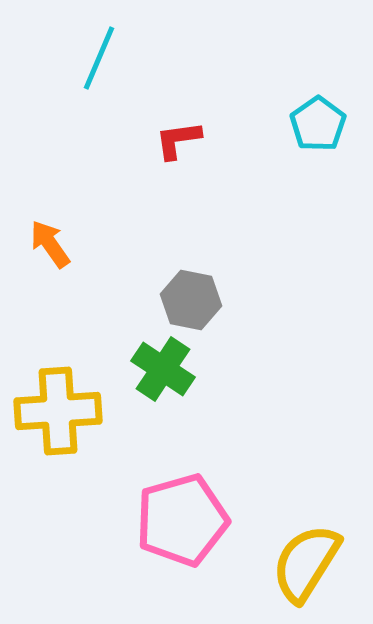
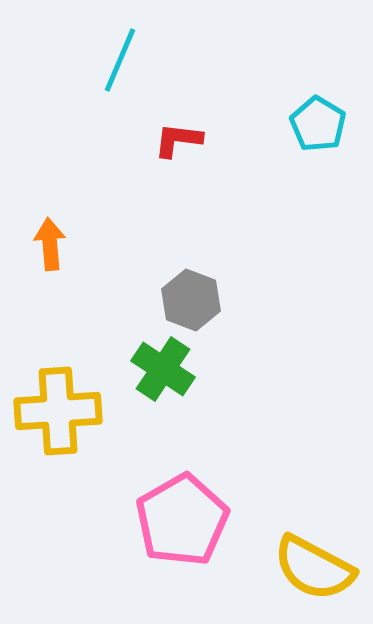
cyan line: moved 21 px right, 2 px down
cyan pentagon: rotated 6 degrees counterclockwise
red L-shape: rotated 15 degrees clockwise
orange arrow: rotated 30 degrees clockwise
gray hexagon: rotated 10 degrees clockwise
pink pentagon: rotated 14 degrees counterclockwise
yellow semicircle: moved 8 px right, 5 px down; rotated 94 degrees counterclockwise
